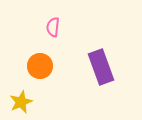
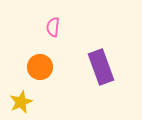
orange circle: moved 1 px down
